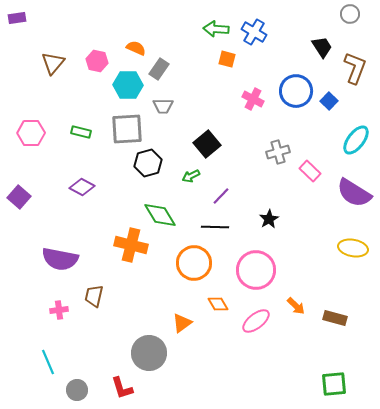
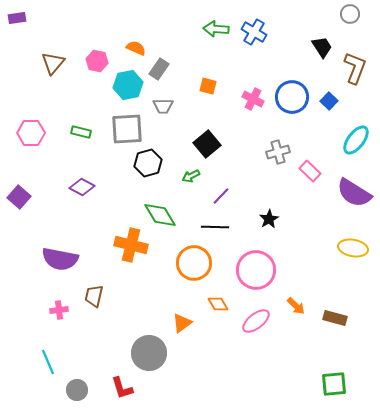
orange square at (227, 59): moved 19 px left, 27 px down
cyan hexagon at (128, 85): rotated 12 degrees counterclockwise
blue circle at (296, 91): moved 4 px left, 6 px down
